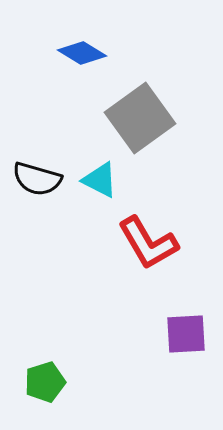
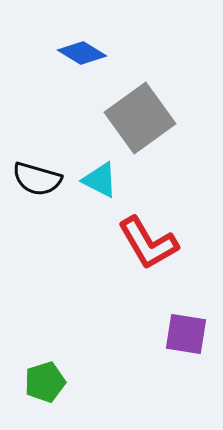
purple square: rotated 12 degrees clockwise
